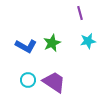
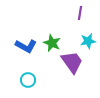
purple line: rotated 24 degrees clockwise
green star: rotated 24 degrees counterclockwise
purple trapezoid: moved 18 px right, 20 px up; rotated 20 degrees clockwise
